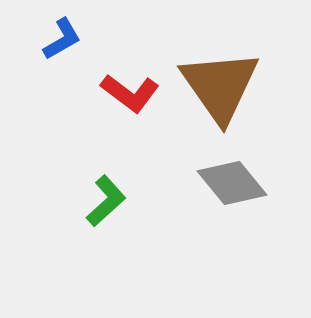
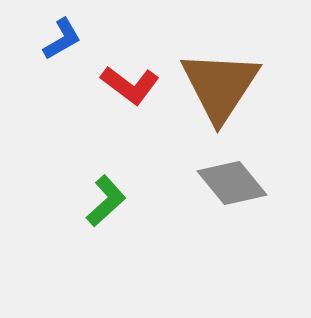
brown triangle: rotated 8 degrees clockwise
red L-shape: moved 8 px up
